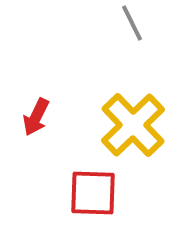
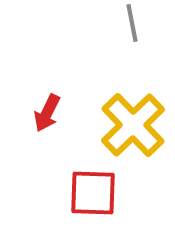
gray line: rotated 15 degrees clockwise
red arrow: moved 11 px right, 4 px up
